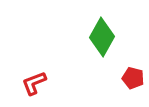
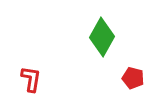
red L-shape: moved 3 px left, 4 px up; rotated 120 degrees clockwise
